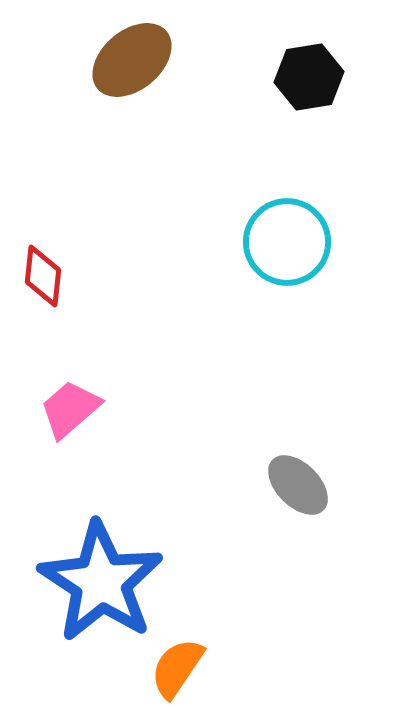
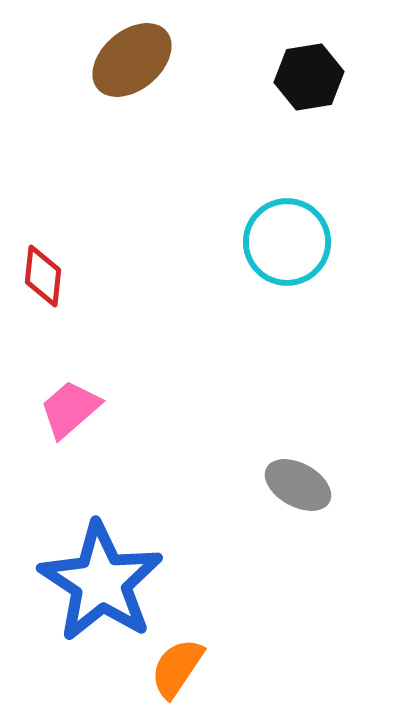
gray ellipse: rotated 16 degrees counterclockwise
